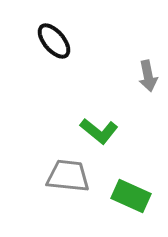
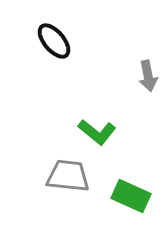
green L-shape: moved 2 px left, 1 px down
